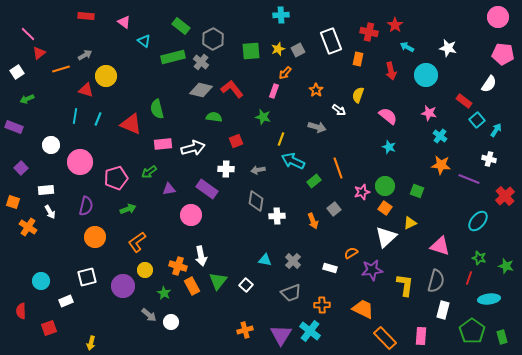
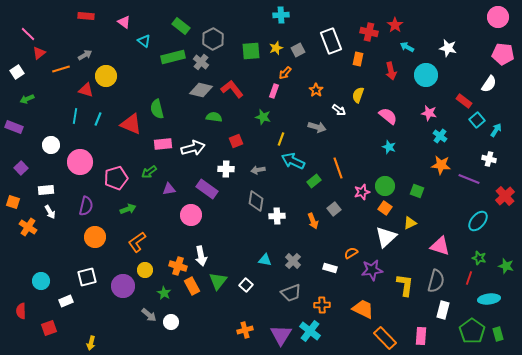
yellow star at (278, 49): moved 2 px left, 1 px up
green rectangle at (502, 337): moved 4 px left, 3 px up
